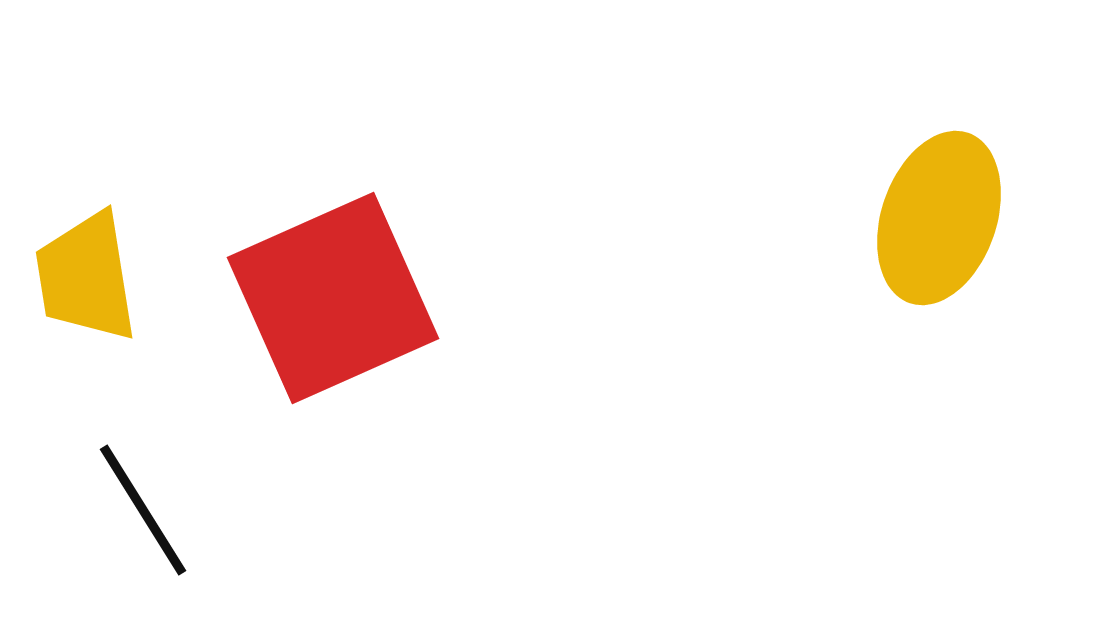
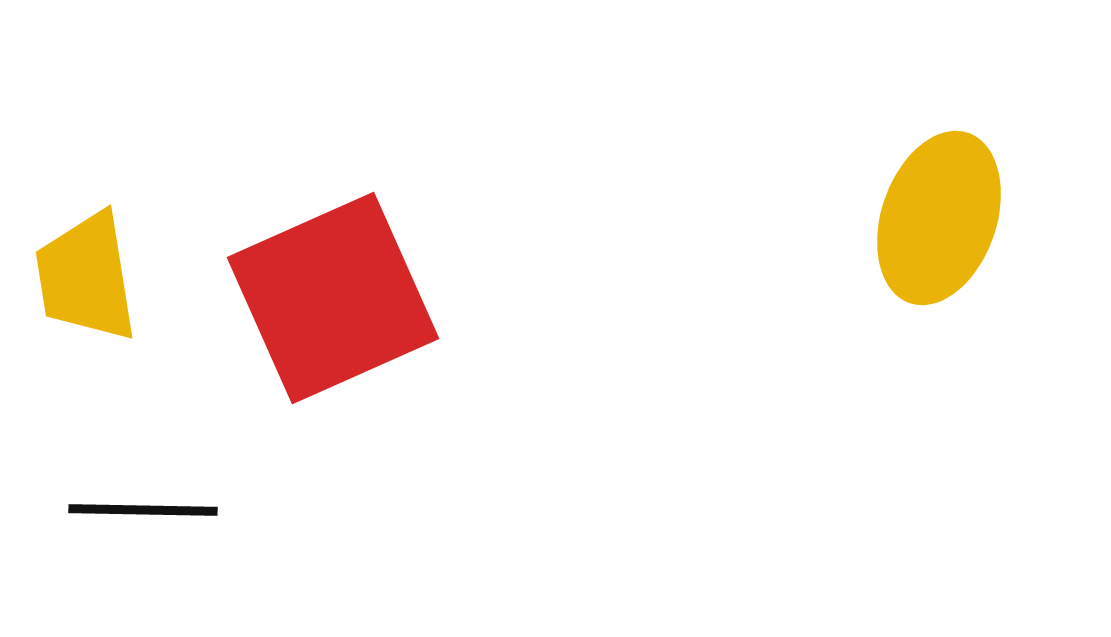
black line: rotated 57 degrees counterclockwise
